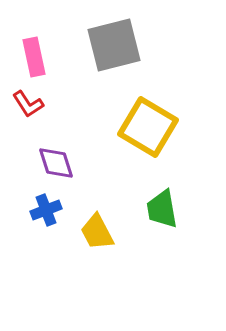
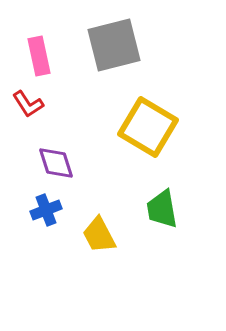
pink rectangle: moved 5 px right, 1 px up
yellow trapezoid: moved 2 px right, 3 px down
